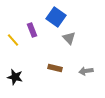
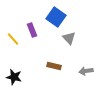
yellow line: moved 1 px up
brown rectangle: moved 1 px left, 2 px up
black star: moved 1 px left
